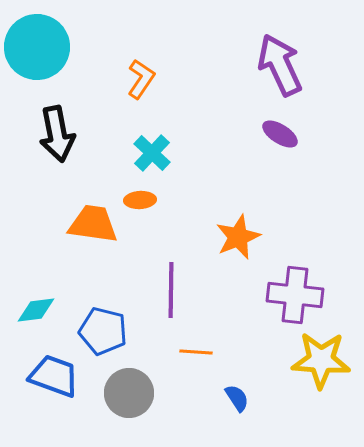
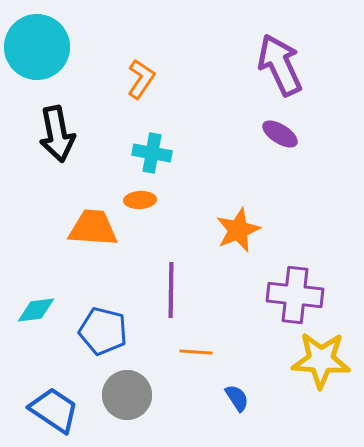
cyan cross: rotated 33 degrees counterclockwise
orange trapezoid: moved 4 px down; rotated 4 degrees counterclockwise
orange star: moved 7 px up
blue trapezoid: moved 34 px down; rotated 14 degrees clockwise
gray circle: moved 2 px left, 2 px down
